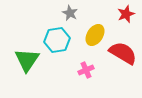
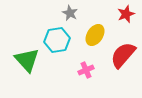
red semicircle: moved 2 px down; rotated 80 degrees counterclockwise
green triangle: rotated 16 degrees counterclockwise
